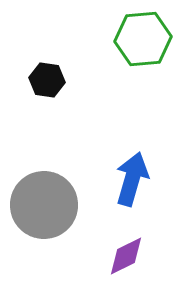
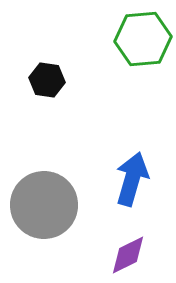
purple diamond: moved 2 px right, 1 px up
